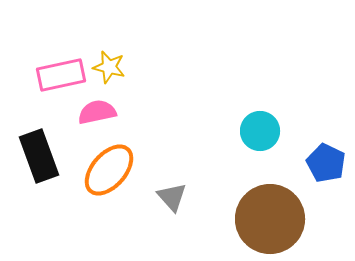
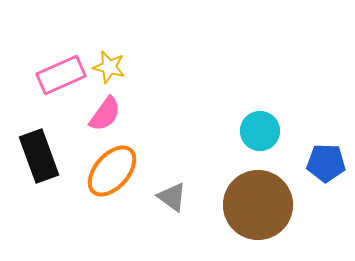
pink rectangle: rotated 12 degrees counterclockwise
pink semicircle: moved 8 px right, 2 px down; rotated 138 degrees clockwise
blue pentagon: rotated 24 degrees counterclockwise
orange ellipse: moved 3 px right, 1 px down
gray triangle: rotated 12 degrees counterclockwise
brown circle: moved 12 px left, 14 px up
